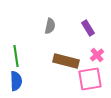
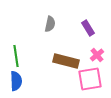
gray semicircle: moved 2 px up
